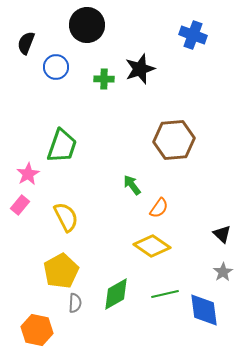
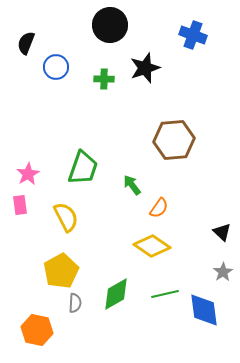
black circle: moved 23 px right
black star: moved 5 px right, 1 px up
green trapezoid: moved 21 px right, 22 px down
pink rectangle: rotated 48 degrees counterclockwise
black triangle: moved 2 px up
